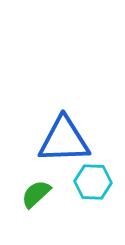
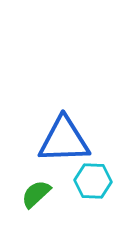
cyan hexagon: moved 1 px up
